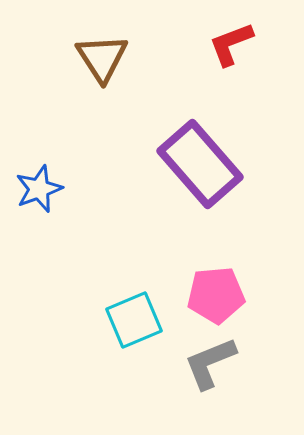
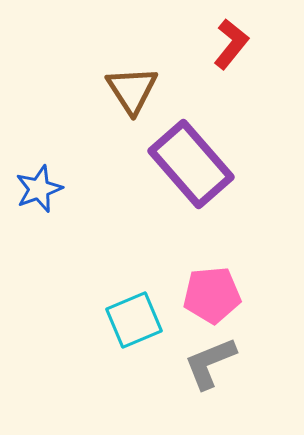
red L-shape: rotated 150 degrees clockwise
brown triangle: moved 30 px right, 32 px down
purple rectangle: moved 9 px left
pink pentagon: moved 4 px left
